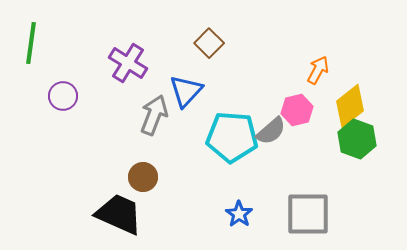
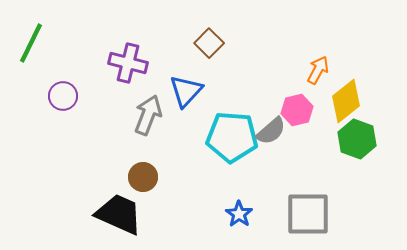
green line: rotated 18 degrees clockwise
purple cross: rotated 18 degrees counterclockwise
yellow diamond: moved 4 px left, 5 px up
gray arrow: moved 6 px left
